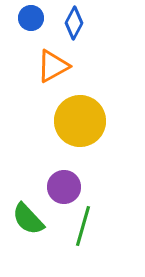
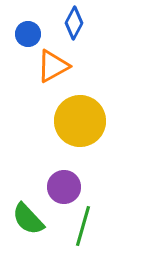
blue circle: moved 3 px left, 16 px down
